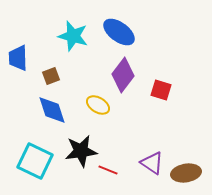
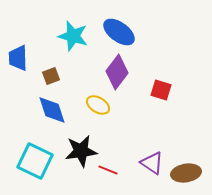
purple diamond: moved 6 px left, 3 px up
